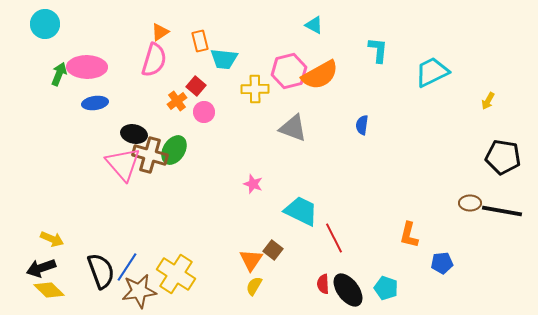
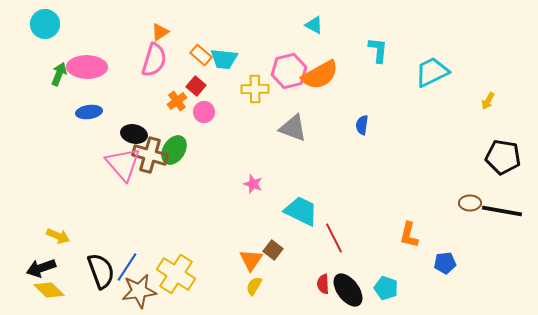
orange rectangle at (200, 41): moved 1 px right, 14 px down; rotated 35 degrees counterclockwise
blue ellipse at (95, 103): moved 6 px left, 9 px down
yellow arrow at (52, 239): moved 6 px right, 3 px up
blue pentagon at (442, 263): moved 3 px right
